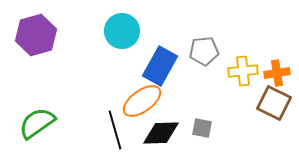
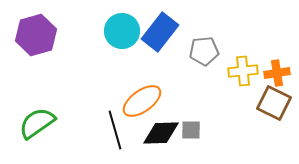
blue rectangle: moved 34 px up; rotated 9 degrees clockwise
gray square: moved 11 px left, 2 px down; rotated 10 degrees counterclockwise
